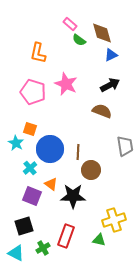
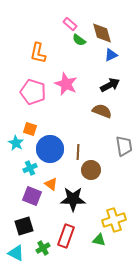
gray trapezoid: moved 1 px left
cyan cross: rotated 16 degrees clockwise
black star: moved 3 px down
